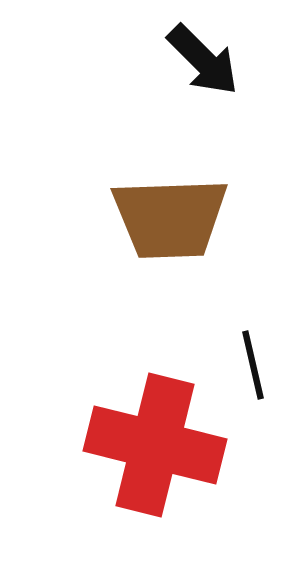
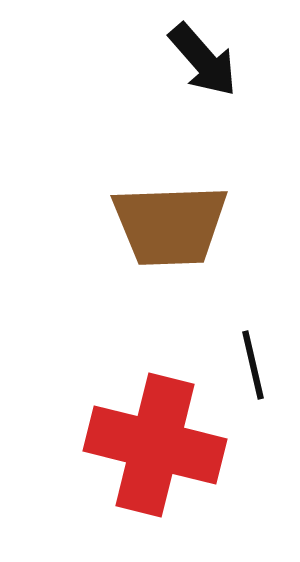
black arrow: rotated 4 degrees clockwise
brown trapezoid: moved 7 px down
